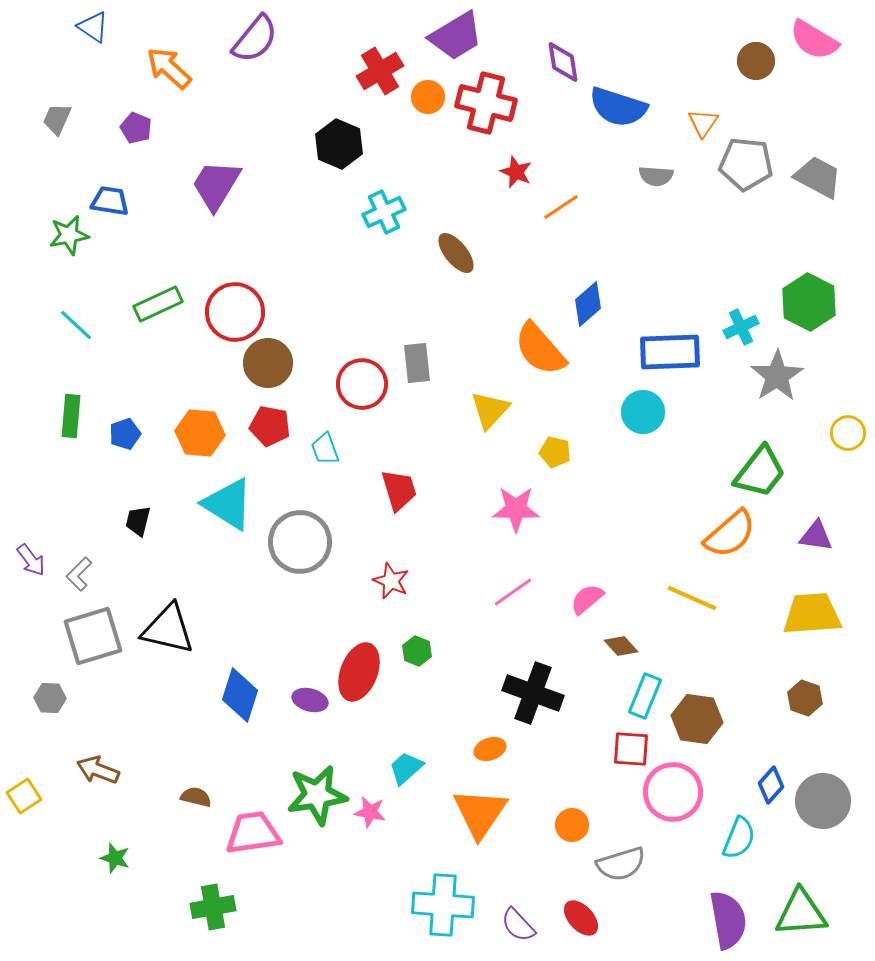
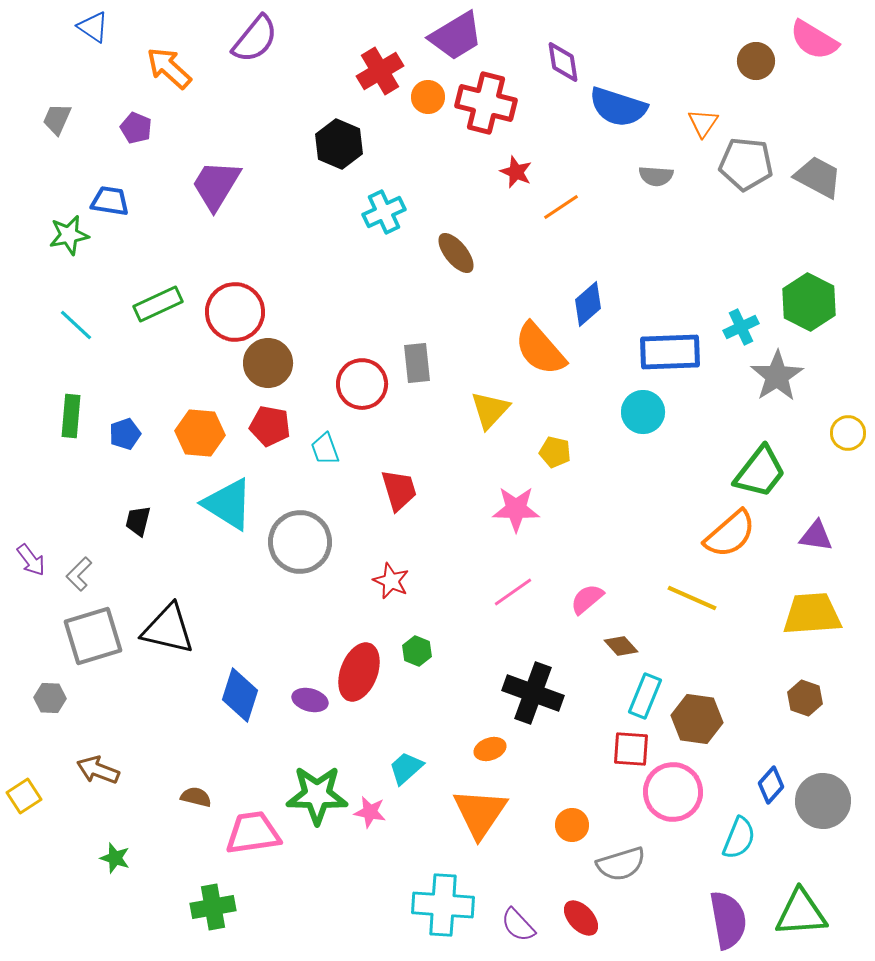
green star at (317, 795): rotated 10 degrees clockwise
